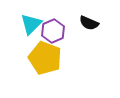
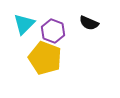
cyan triangle: moved 7 px left
purple hexagon: rotated 15 degrees counterclockwise
